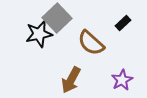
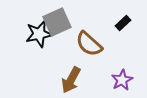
gray square: moved 4 px down; rotated 20 degrees clockwise
brown semicircle: moved 2 px left, 1 px down
